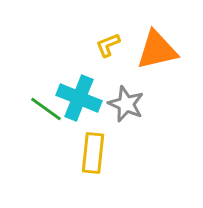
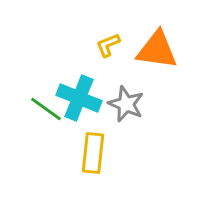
orange triangle: rotated 21 degrees clockwise
